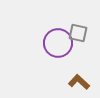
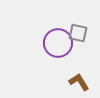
brown L-shape: rotated 15 degrees clockwise
